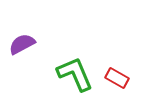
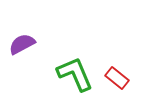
red rectangle: rotated 10 degrees clockwise
